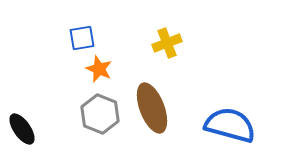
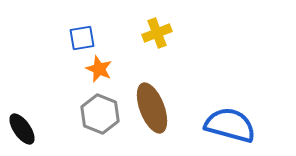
yellow cross: moved 10 px left, 10 px up
